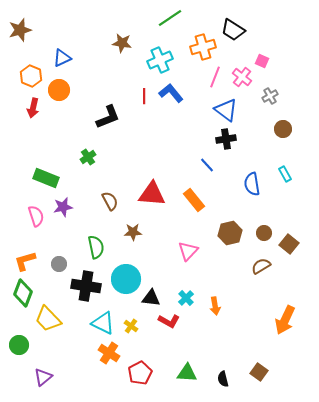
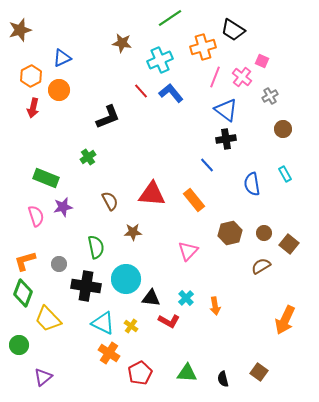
orange hexagon at (31, 76): rotated 10 degrees clockwise
red line at (144, 96): moved 3 px left, 5 px up; rotated 42 degrees counterclockwise
